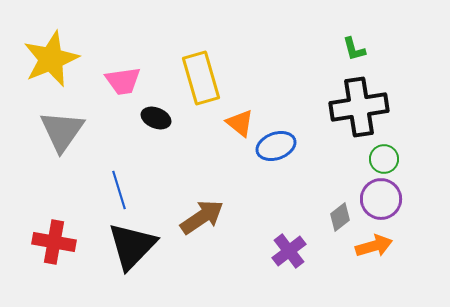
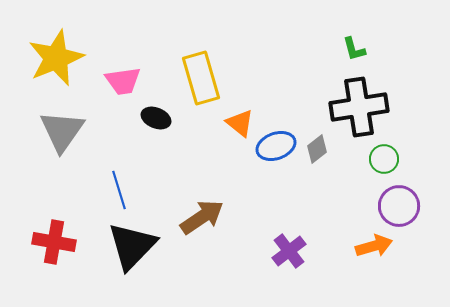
yellow star: moved 5 px right, 1 px up
purple circle: moved 18 px right, 7 px down
gray diamond: moved 23 px left, 68 px up
